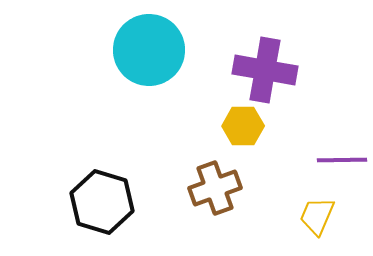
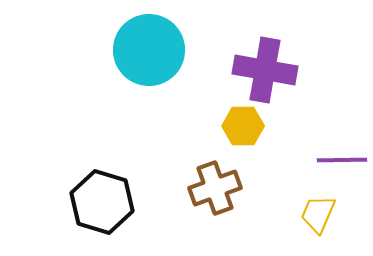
yellow trapezoid: moved 1 px right, 2 px up
